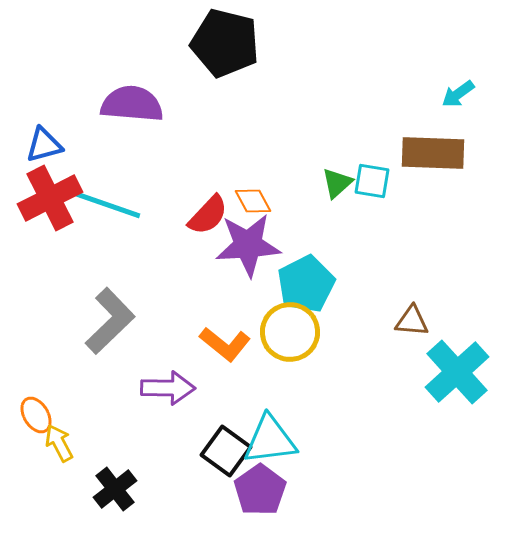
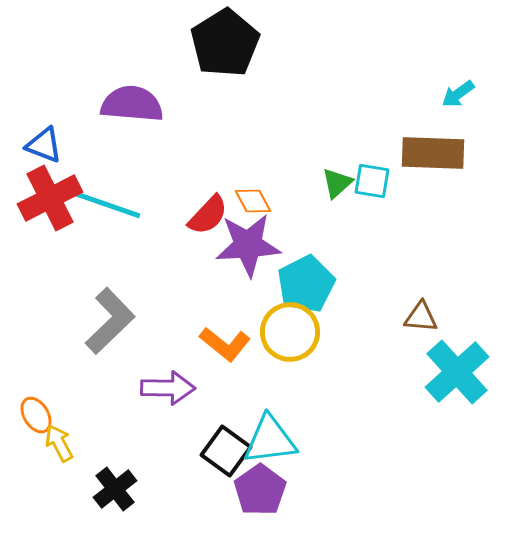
black pentagon: rotated 26 degrees clockwise
blue triangle: rotated 36 degrees clockwise
brown triangle: moved 9 px right, 4 px up
